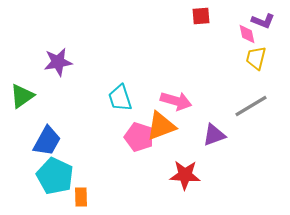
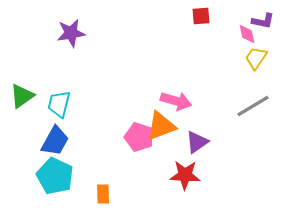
purple L-shape: rotated 10 degrees counterclockwise
yellow trapezoid: rotated 20 degrees clockwise
purple star: moved 13 px right, 29 px up
cyan trapezoid: moved 61 px left, 6 px down; rotated 32 degrees clockwise
gray line: moved 2 px right
purple triangle: moved 17 px left, 7 px down; rotated 15 degrees counterclockwise
blue trapezoid: moved 8 px right
orange rectangle: moved 22 px right, 3 px up
